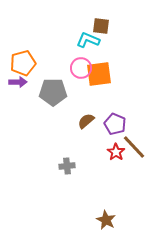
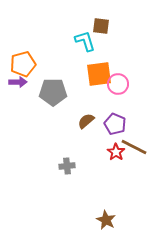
cyan L-shape: moved 3 px left, 1 px down; rotated 50 degrees clockwise
orange pentagon: moved 1 px down
pink circle: moved 37 px right, 16 px down
brown line: rotated 20 degrees counterclockwise
